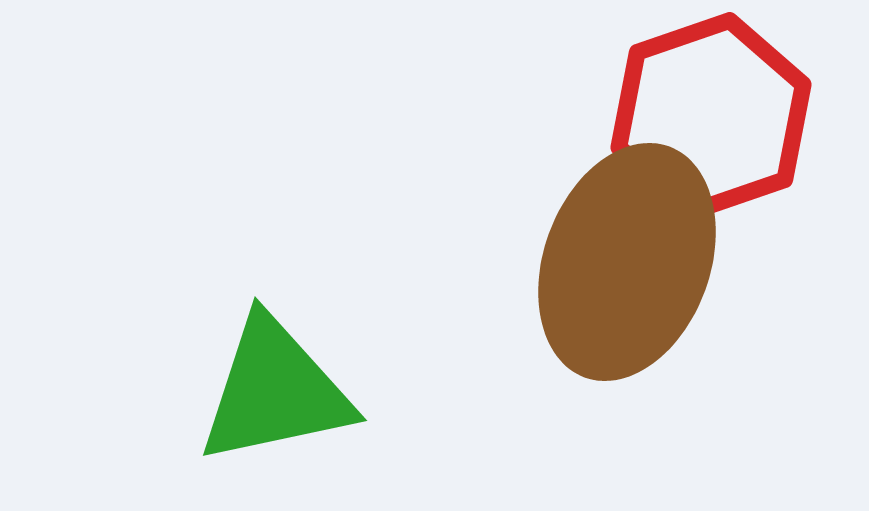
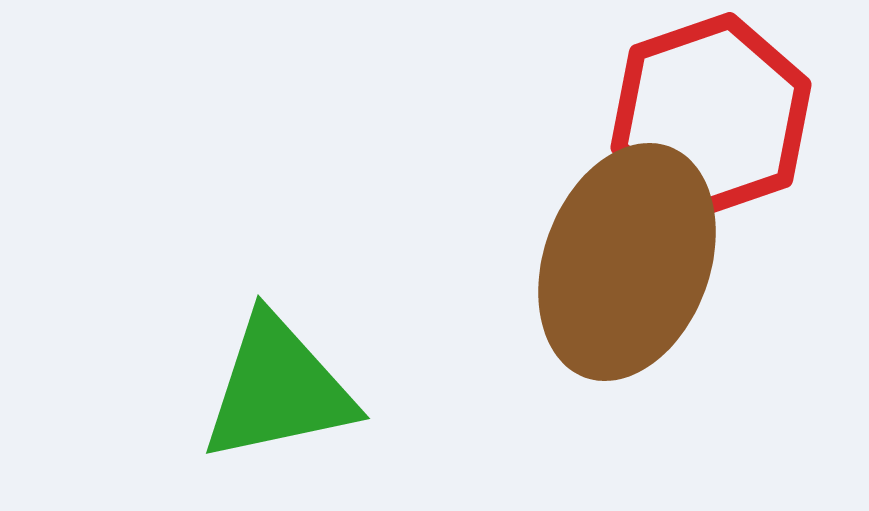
green triangle: moved 3 px right, 2 px up
